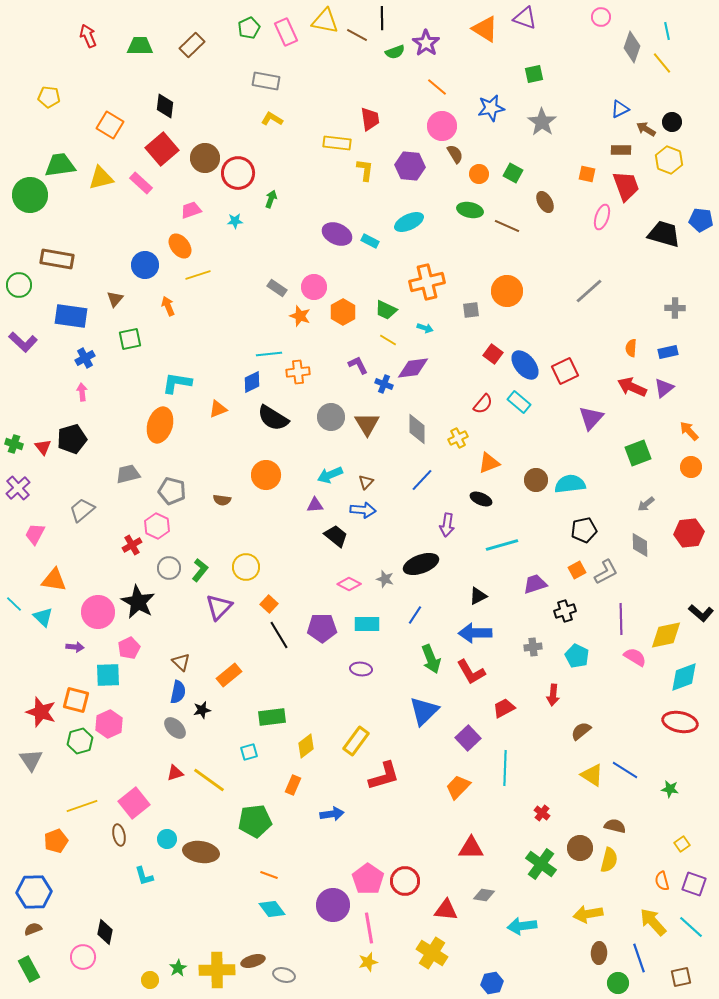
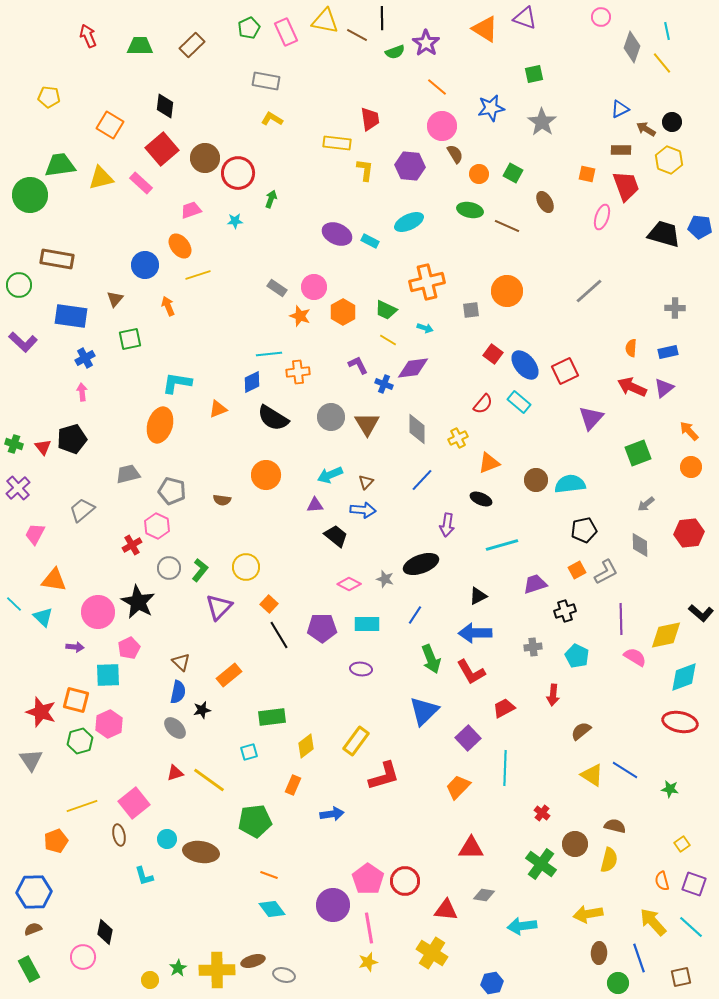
blue pentagon at (701, 220): moved 1 px left, 7 px down
brown circle at (580, 848): moved 5 px left, 4 px up
